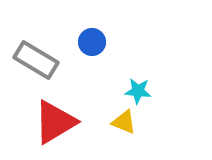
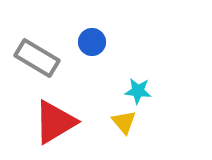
gray rectangle: moved 1 px right, 2 px up
yellow triangle: rotated 28 degrees clockwise
